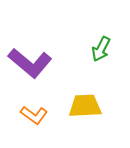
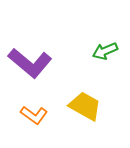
green arrow: moved 4 px right, 2 px down; rotated 40 degrees clockwise
yellow trapezoid: rotated 32 degrees clockwise
